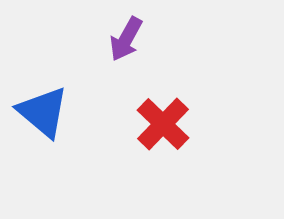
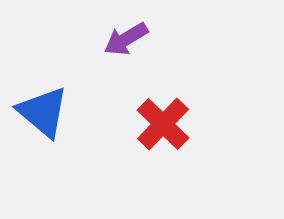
purple arrow: rotated 30 degrees clockwise
